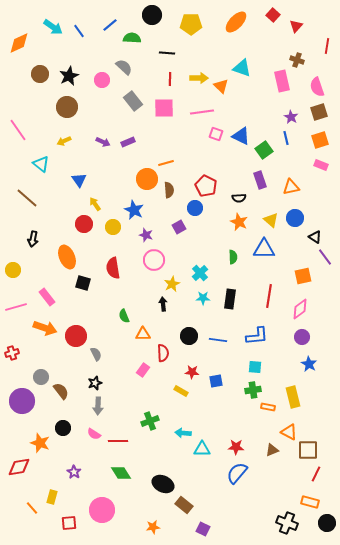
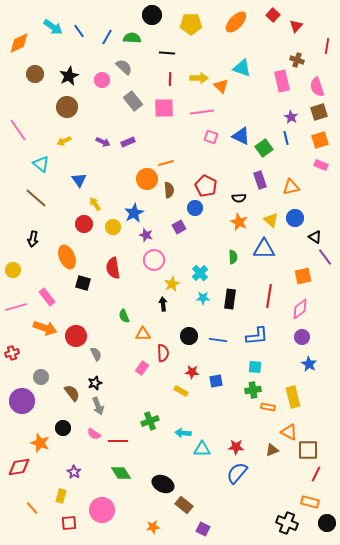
blue line at (110, 25): moved 3 px left, 12 px down; rotated 21 degrees counterclockwise
brown circle at (40, 74): moved 5 px left
pink square at (216, 134): moved 5 px left, 3 px down
green square at (264, 150): moved 2 px up
brown line at (27, 198): moved 9 px right
blue star at (134, 210): moved 3 px down; rotated 18 degrees clockwise
pink rectangle at (143, 370): moved 1 px left, 2 px up
brown semicircle at (61, 391): moved 11 px right, 2 px down
gray arrow at (98, 406): rotated 24 degrees counterclockwise
yellow rectangle at (52, 497): moved 9 px right, 1 px up
